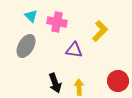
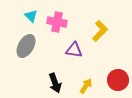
red circle: moved 1 px up
yellow arrow: moved 7 px right, 1 px up; rotated 35 degrees clockwise
